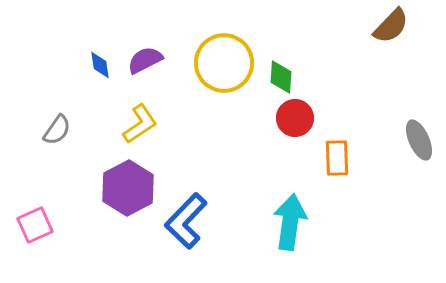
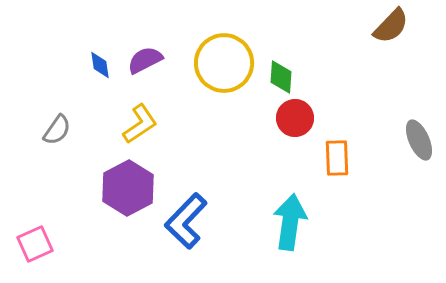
pink square: moved 19 px down
